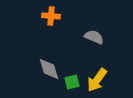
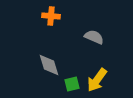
gray diamond: moved 4 px up
green square: moved 2 px down
